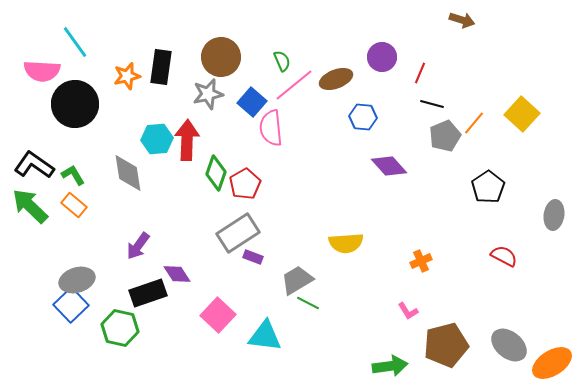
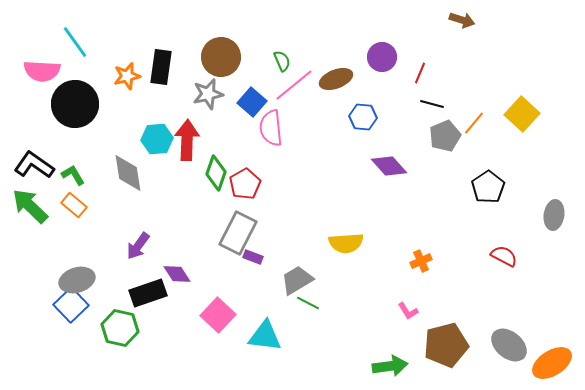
gray rectangle at (238, 233): rotated 30 degrees counterclockwise
